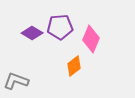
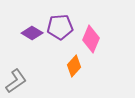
orange diamond: rotated 10 degrees counterclockwise
gray L-shape: rotated 125 degrees clockwise
